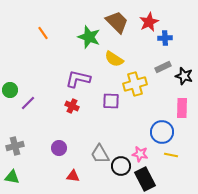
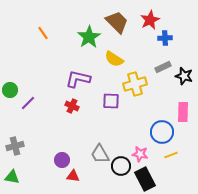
red star: moved 1 px right, 2 px up
green star: rotated 20 degrees clockwise
pink rectangle: moved 1 px right, 4 px down
purple circle: moved 3 px right, 12 px down
yellow line: rotated 32 degrees counterclockwise
